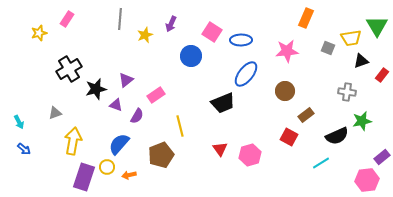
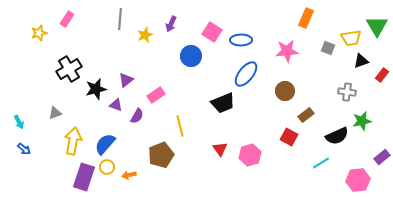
blue semicircle at (119, 144): moved 14 px left
pink hexagon at (367, 180): moved 9 px left
